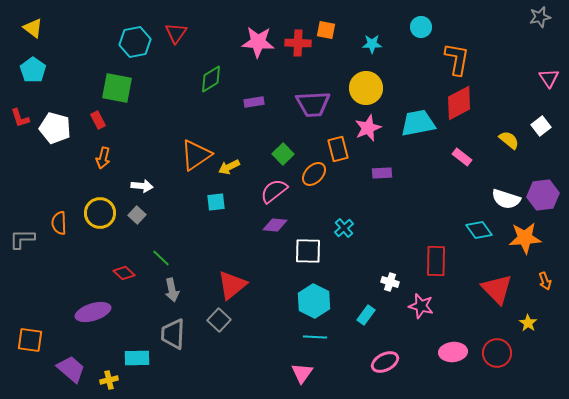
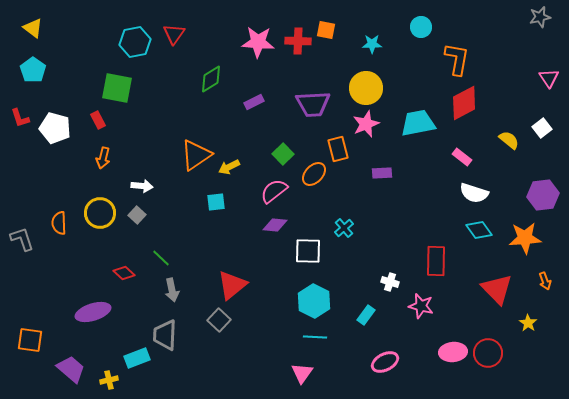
red triangle at (176, 33): moved 2 px left, 1 px down
red cross at (298, 43): moved 2 px up
purple rectangle at (254, 102): rotated 18 degrees counterclockwise
red diamond at (459, 103): moved 5 px right
white square at (541, 126): moved 1 px right, 2 px down
pink star at (368, 128): moved 2 px left, 4 px up
white semicircle at (506, 199): moved 32 px left, 6 px up
gray L-shape at (22, 239): rotated 72 degrees clockwise
gray trapezoid at (173, 334): moved 8 px left, 1 px down
red circle at (497, 353): moved 9 px left
cyan rectangle at (137, 358): rotated 20 degrees counterclockwise
